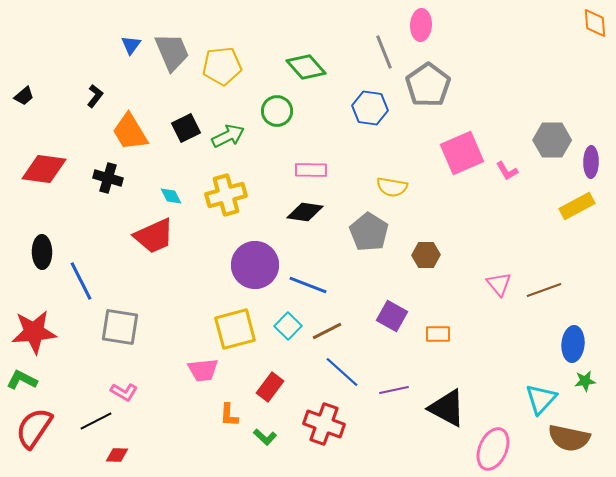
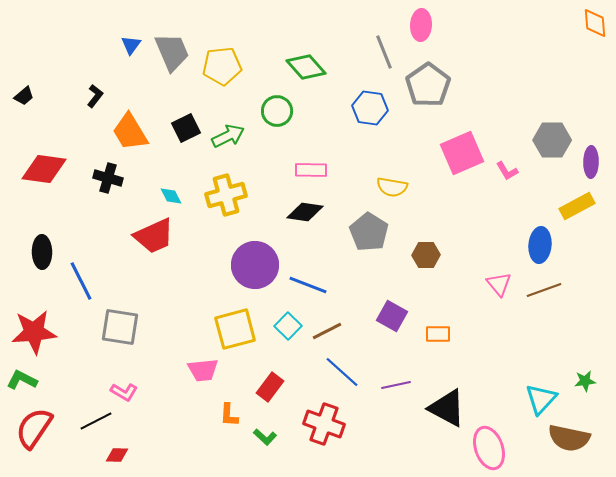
blue ellipse at (573, 344): moved 33 px left, 99 px up
purple line at (394, 390): moved 2 px right, 5 px up
pink ellipse at (493, 449): moved 4 px left, 1 px up; rotated 42 degrees counterclockwise
